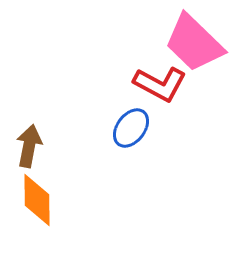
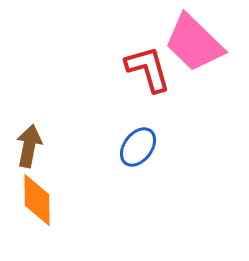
red L-shape: moved 12 px left, 15 px up; rotated 134 degrees counterclockwise
blue ellipse: moved 7 px right, 19 px down
